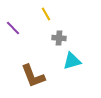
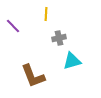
yellow line: rotated 32 degrees clockwise
purple line: moved 2 px up
gray cross: rotated 16 degrees counterclockwise
